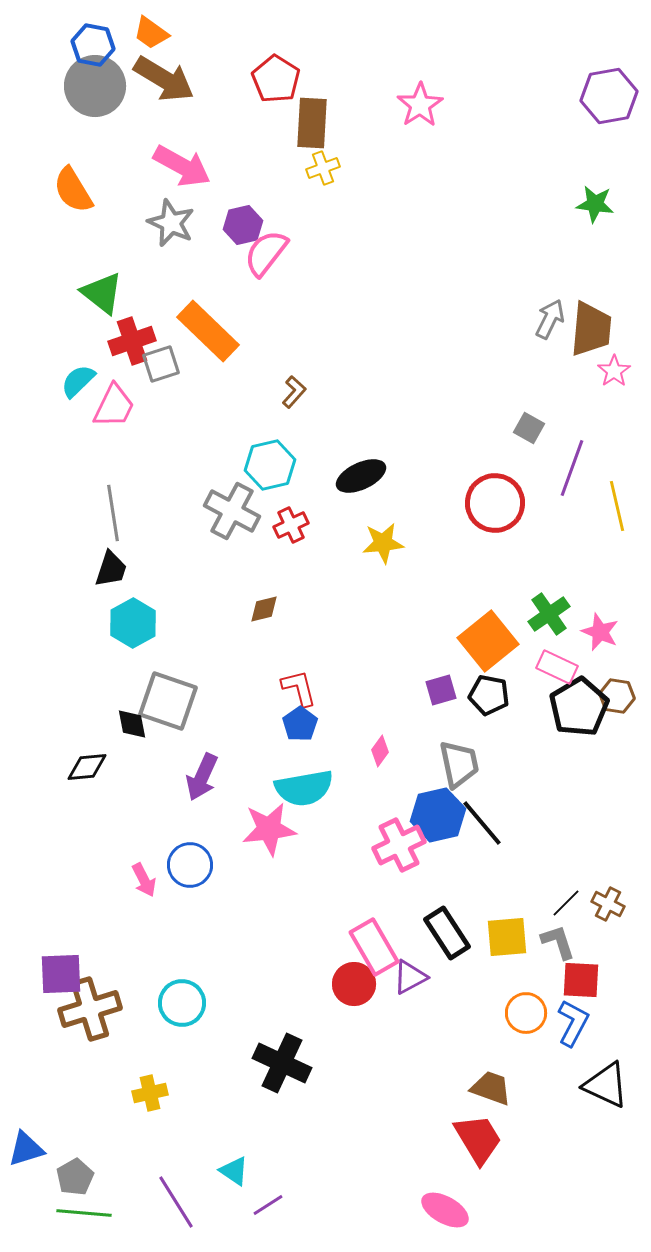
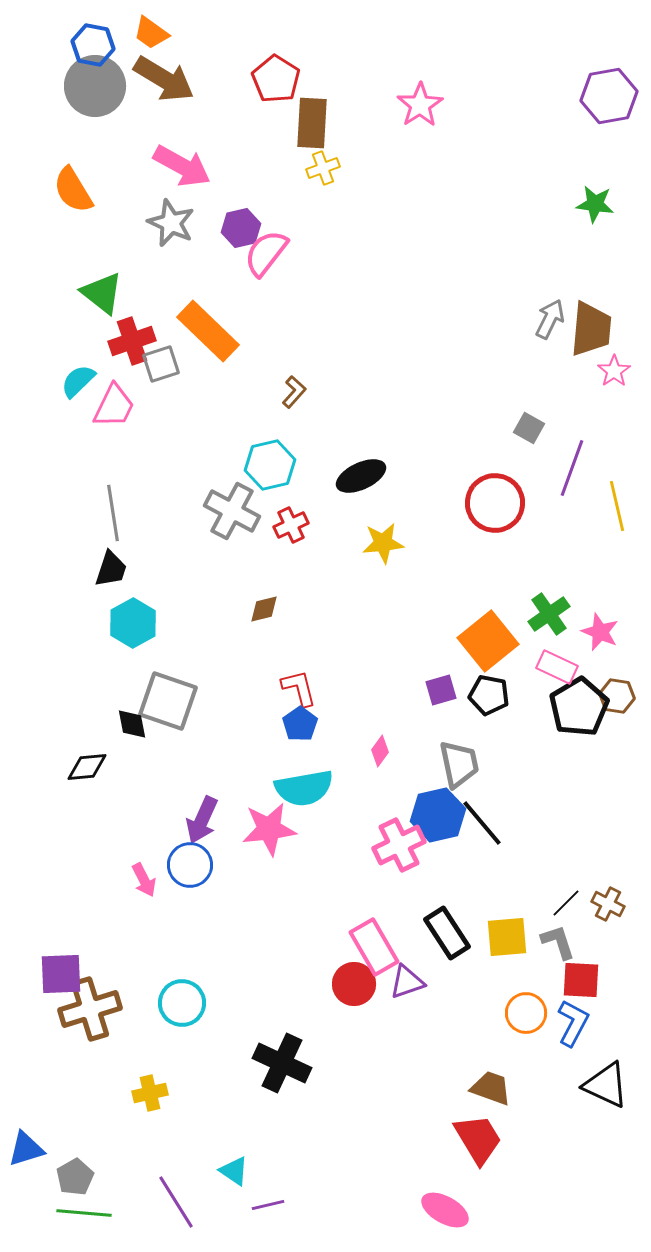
purple hexagon at (243, 225): moved 2 px left, 3 px down
purple arrow at (202, 777): moved 43 px down
purple triangle at (410, 977): moved 3 px left, 5 px down; rotated 9 degrees clockwise
purple line at (268, 1205): rotated 20 degrees clockwise
